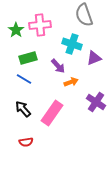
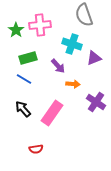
orange arrow: moved 2 px right, 2 px down; rotated 24 degrees clockwise
red semicircle: moved 10 px right, 7 px down
